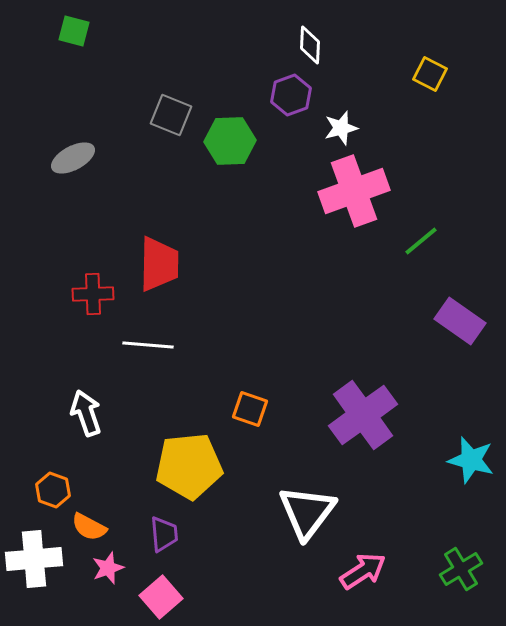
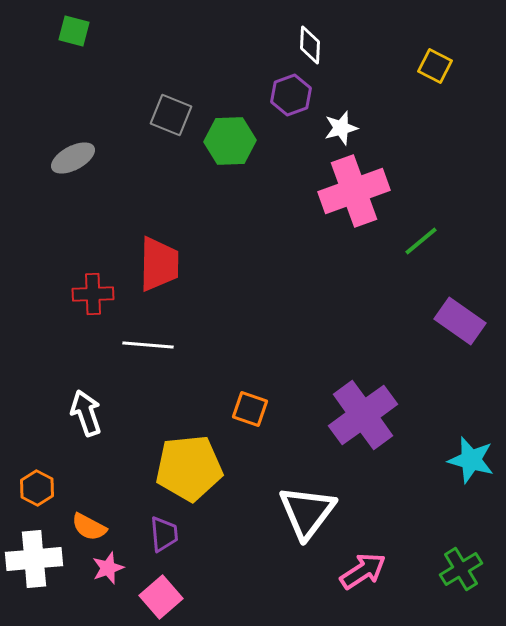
yellow square: moved 5 px right, 8 px up
yellow pentagon: moved 2 px down
orange hexagon: moved 16 px left, 2 px up; rotated 8 degrees clockwise
